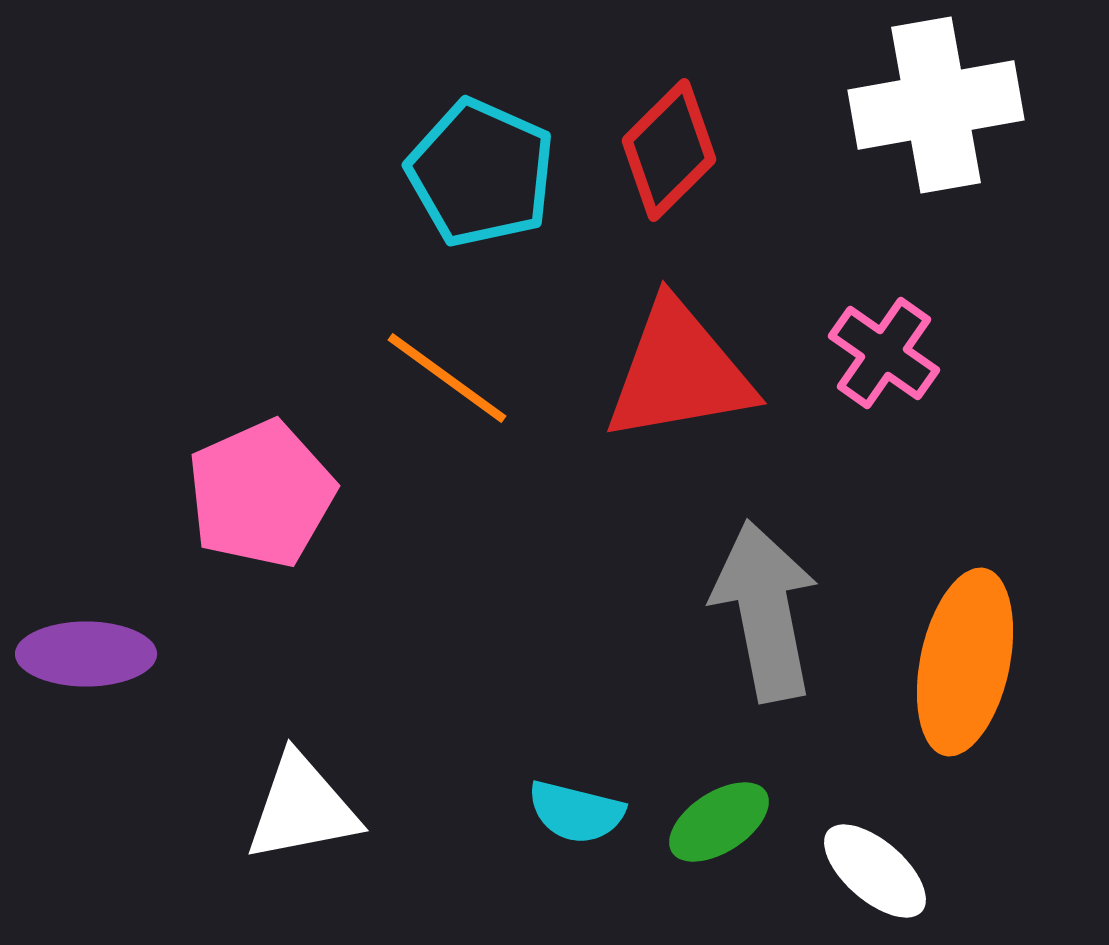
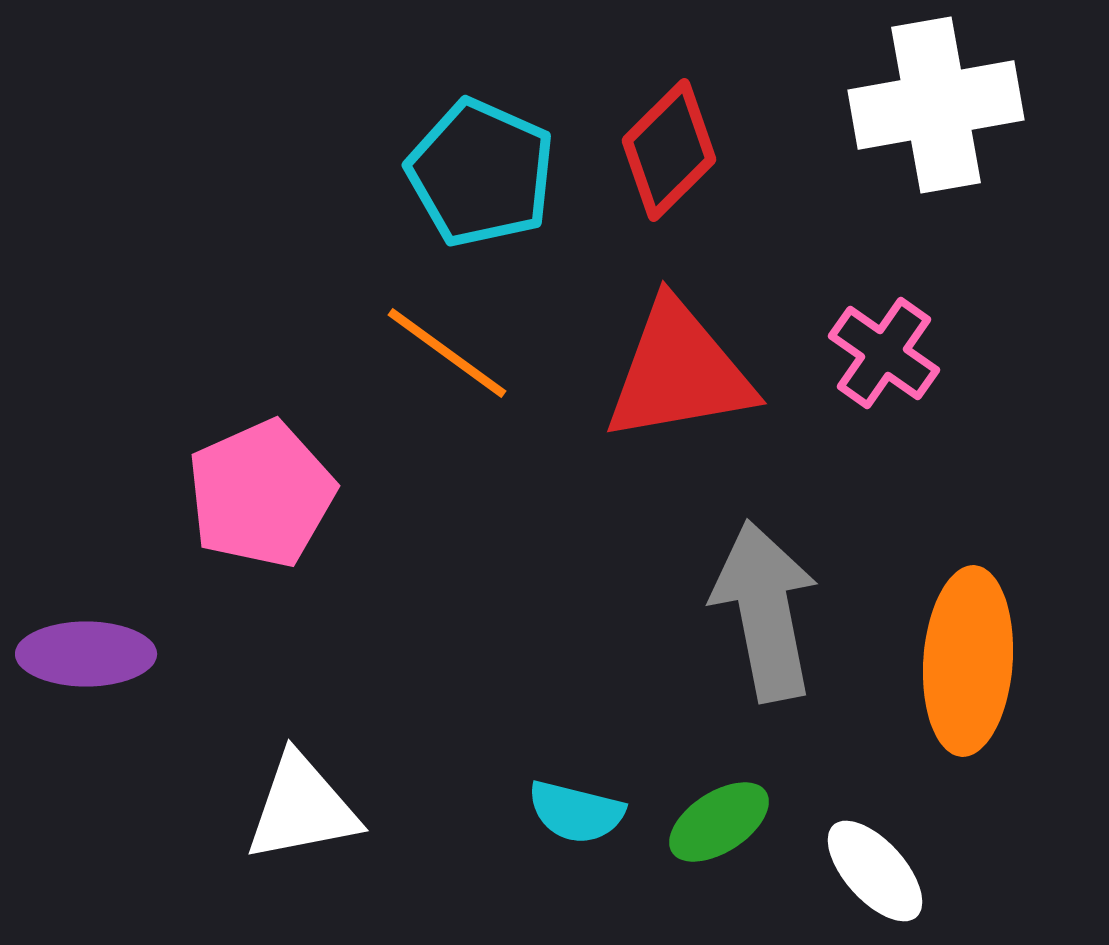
orange line: moved 25 px up
orange ellipse: moved 3 px right, 1 px up; rotated 8 degrees counterclockwise
white ellipse: rotated 7 degrees clockwise
